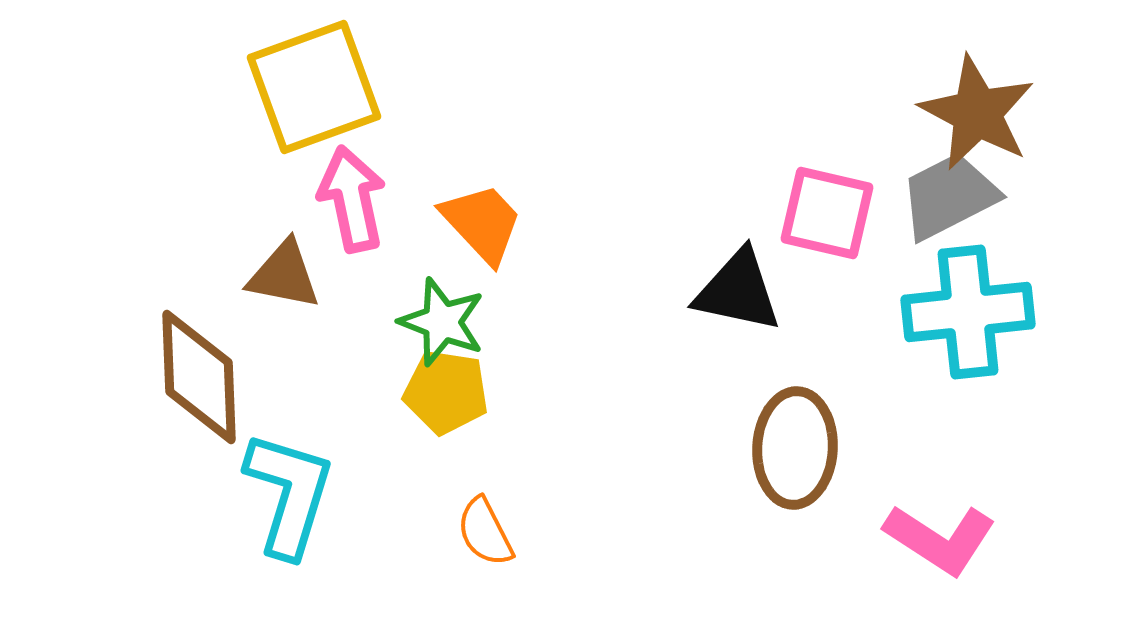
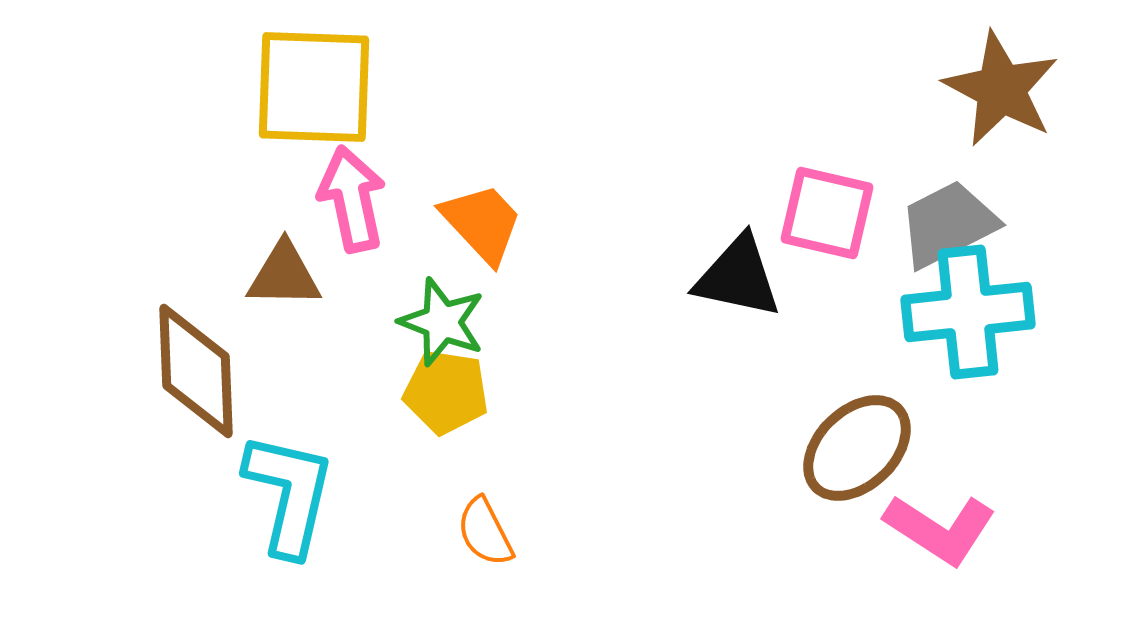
yellow square: rotated 22 degrees clockwise
brown star: moved 24 px right, 24 px up
gray trapezoid: moved 1 px left, 28 px down
brown triangle: rotated 10 degrees counterclockwise
black triangle: moved 14 px up
brown diamond: moved 3 px left, 6 px up
brown ellipse: moved 62 px right; rotated 43 degrees clockwise
cyan L-shape: rotated 4 degrees counterclockwise
pink L-shape: moved 10 px up
